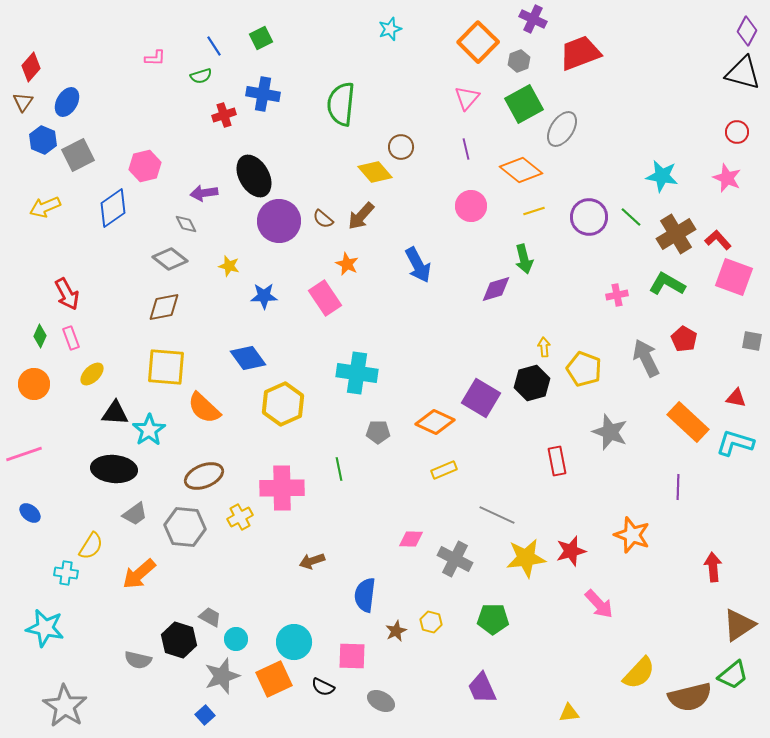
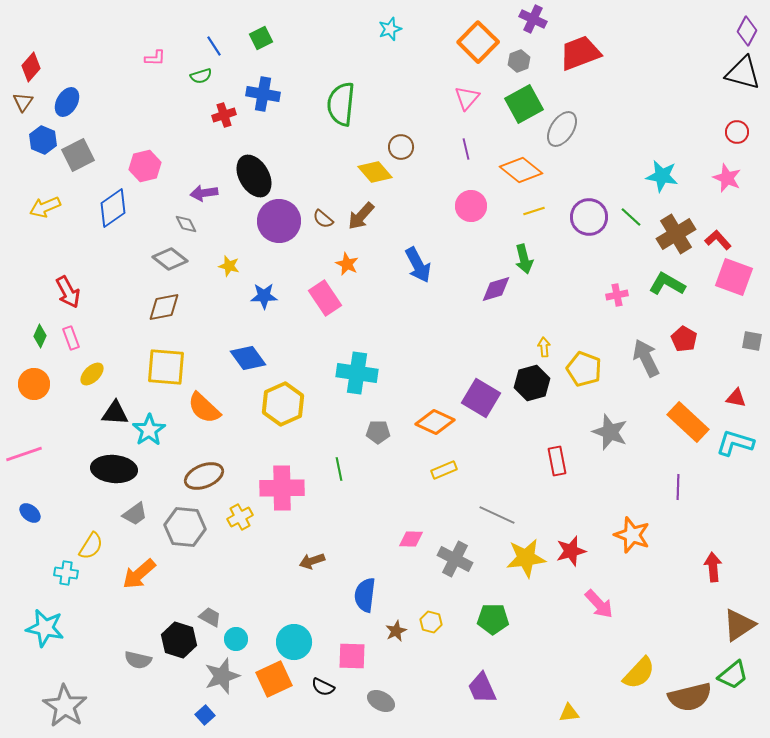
red arrow at (67, 294): moved 1 px right, 2 px up
